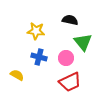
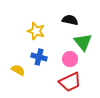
yellow star: rotated 12 degrees clockwise
pink circle: moved 4 px right, 1 px down
yellow semicircle: moved 1 px right, 5 px up
